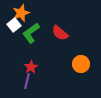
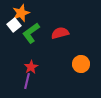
red semicircle: rotated 126 degrees clockwise
